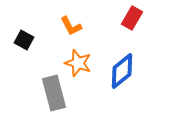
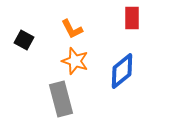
red rectangle: rotated 30 degrees counterclockwise
orange L-shape: moved 1 px right, 3 px down
orange star: moved 3 px left, 2 px up
gray rectangle: moved 7 px right, 6 px down
